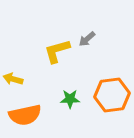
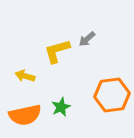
yellow arrow: moved 12 px right, 3 px up
green star: moved 9 px left, 8 px down; rotated 24 degrees counterclockwise
